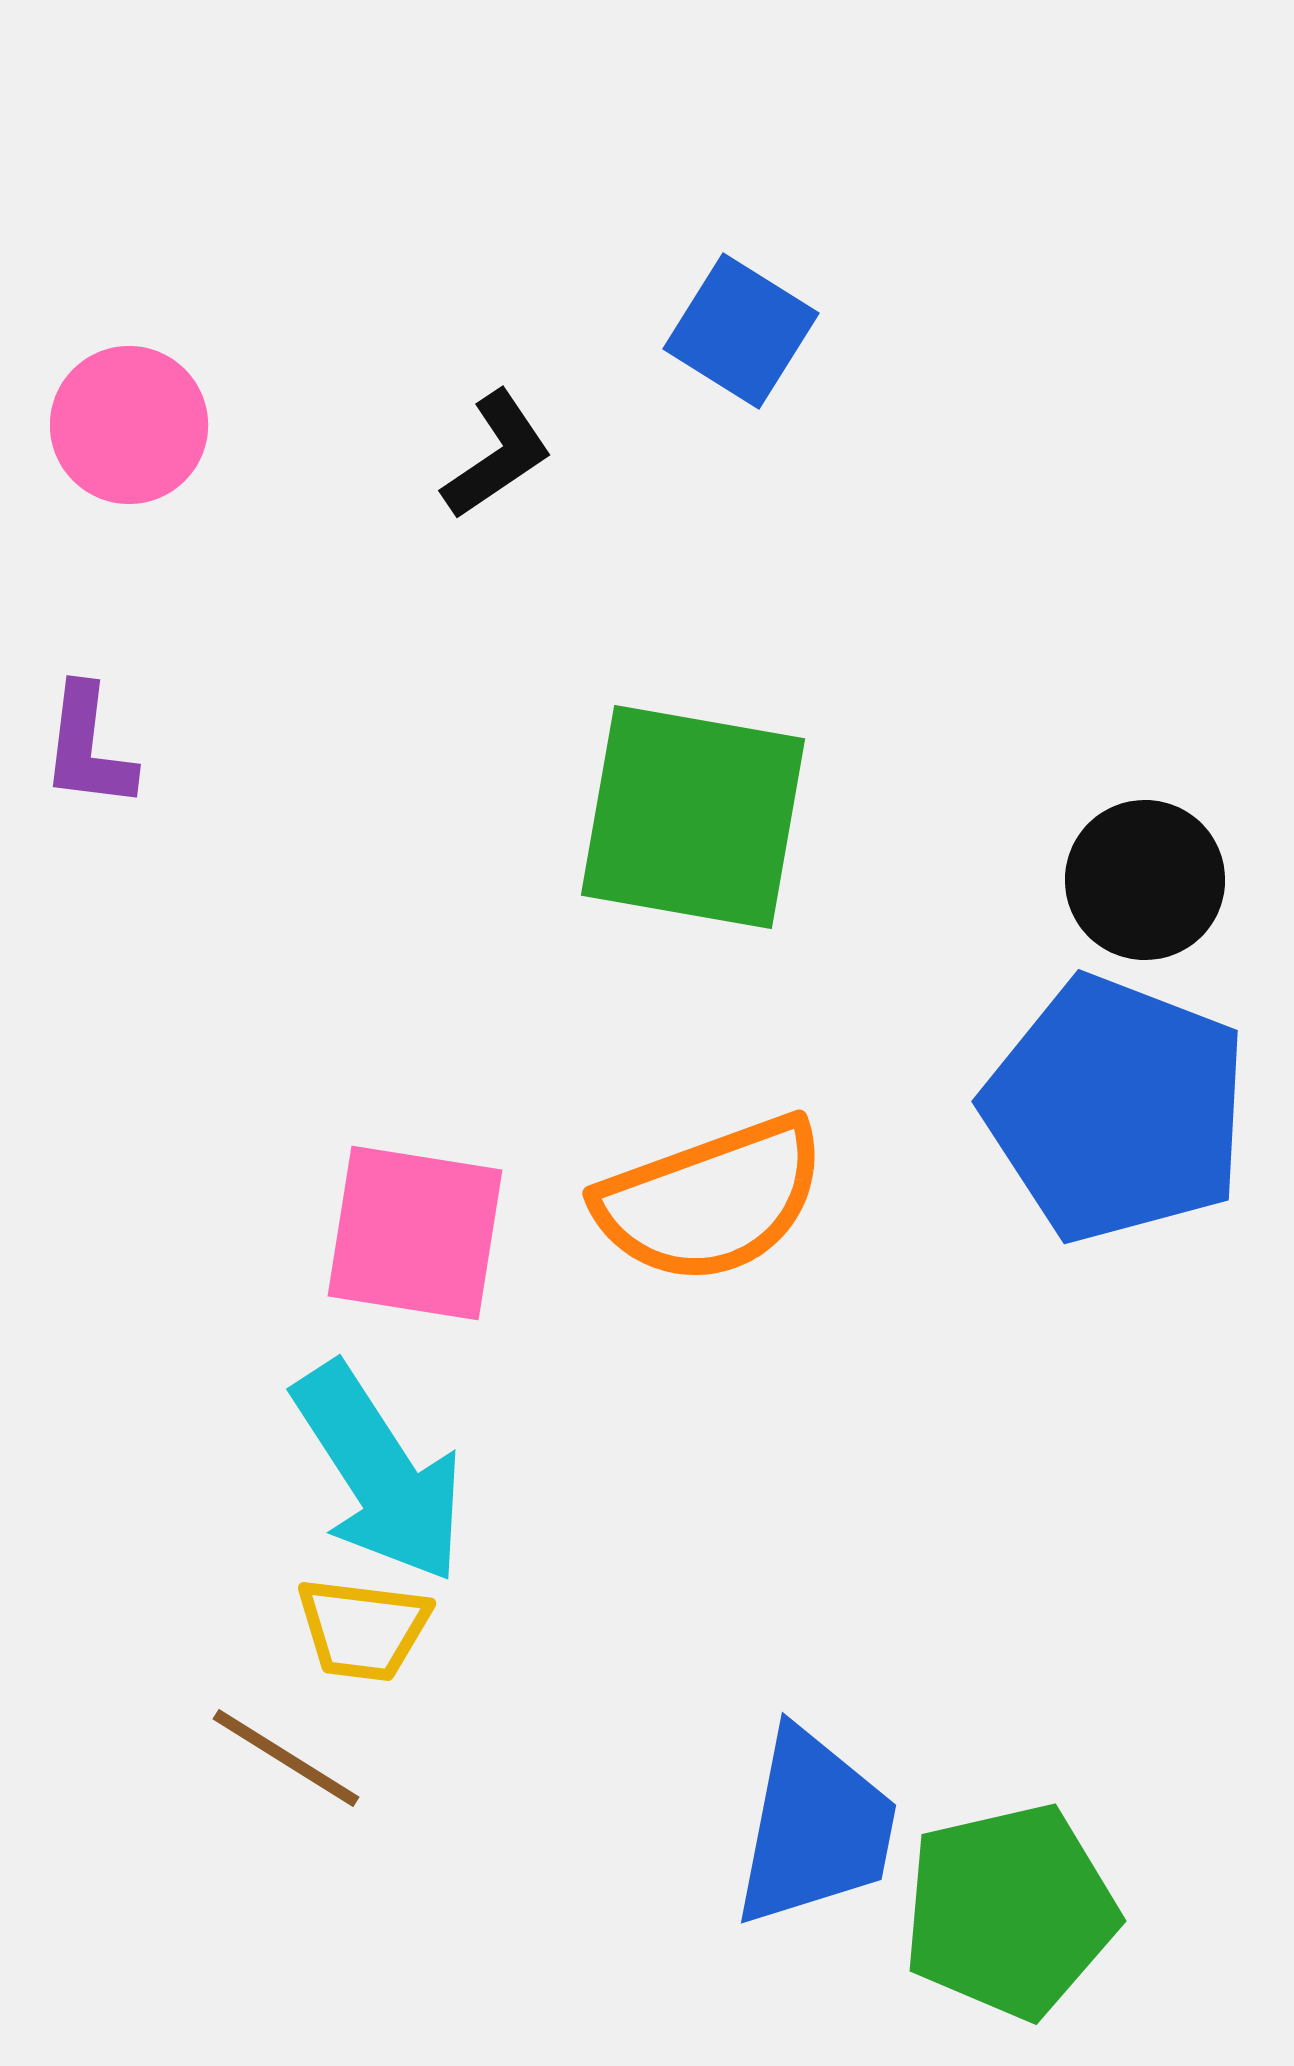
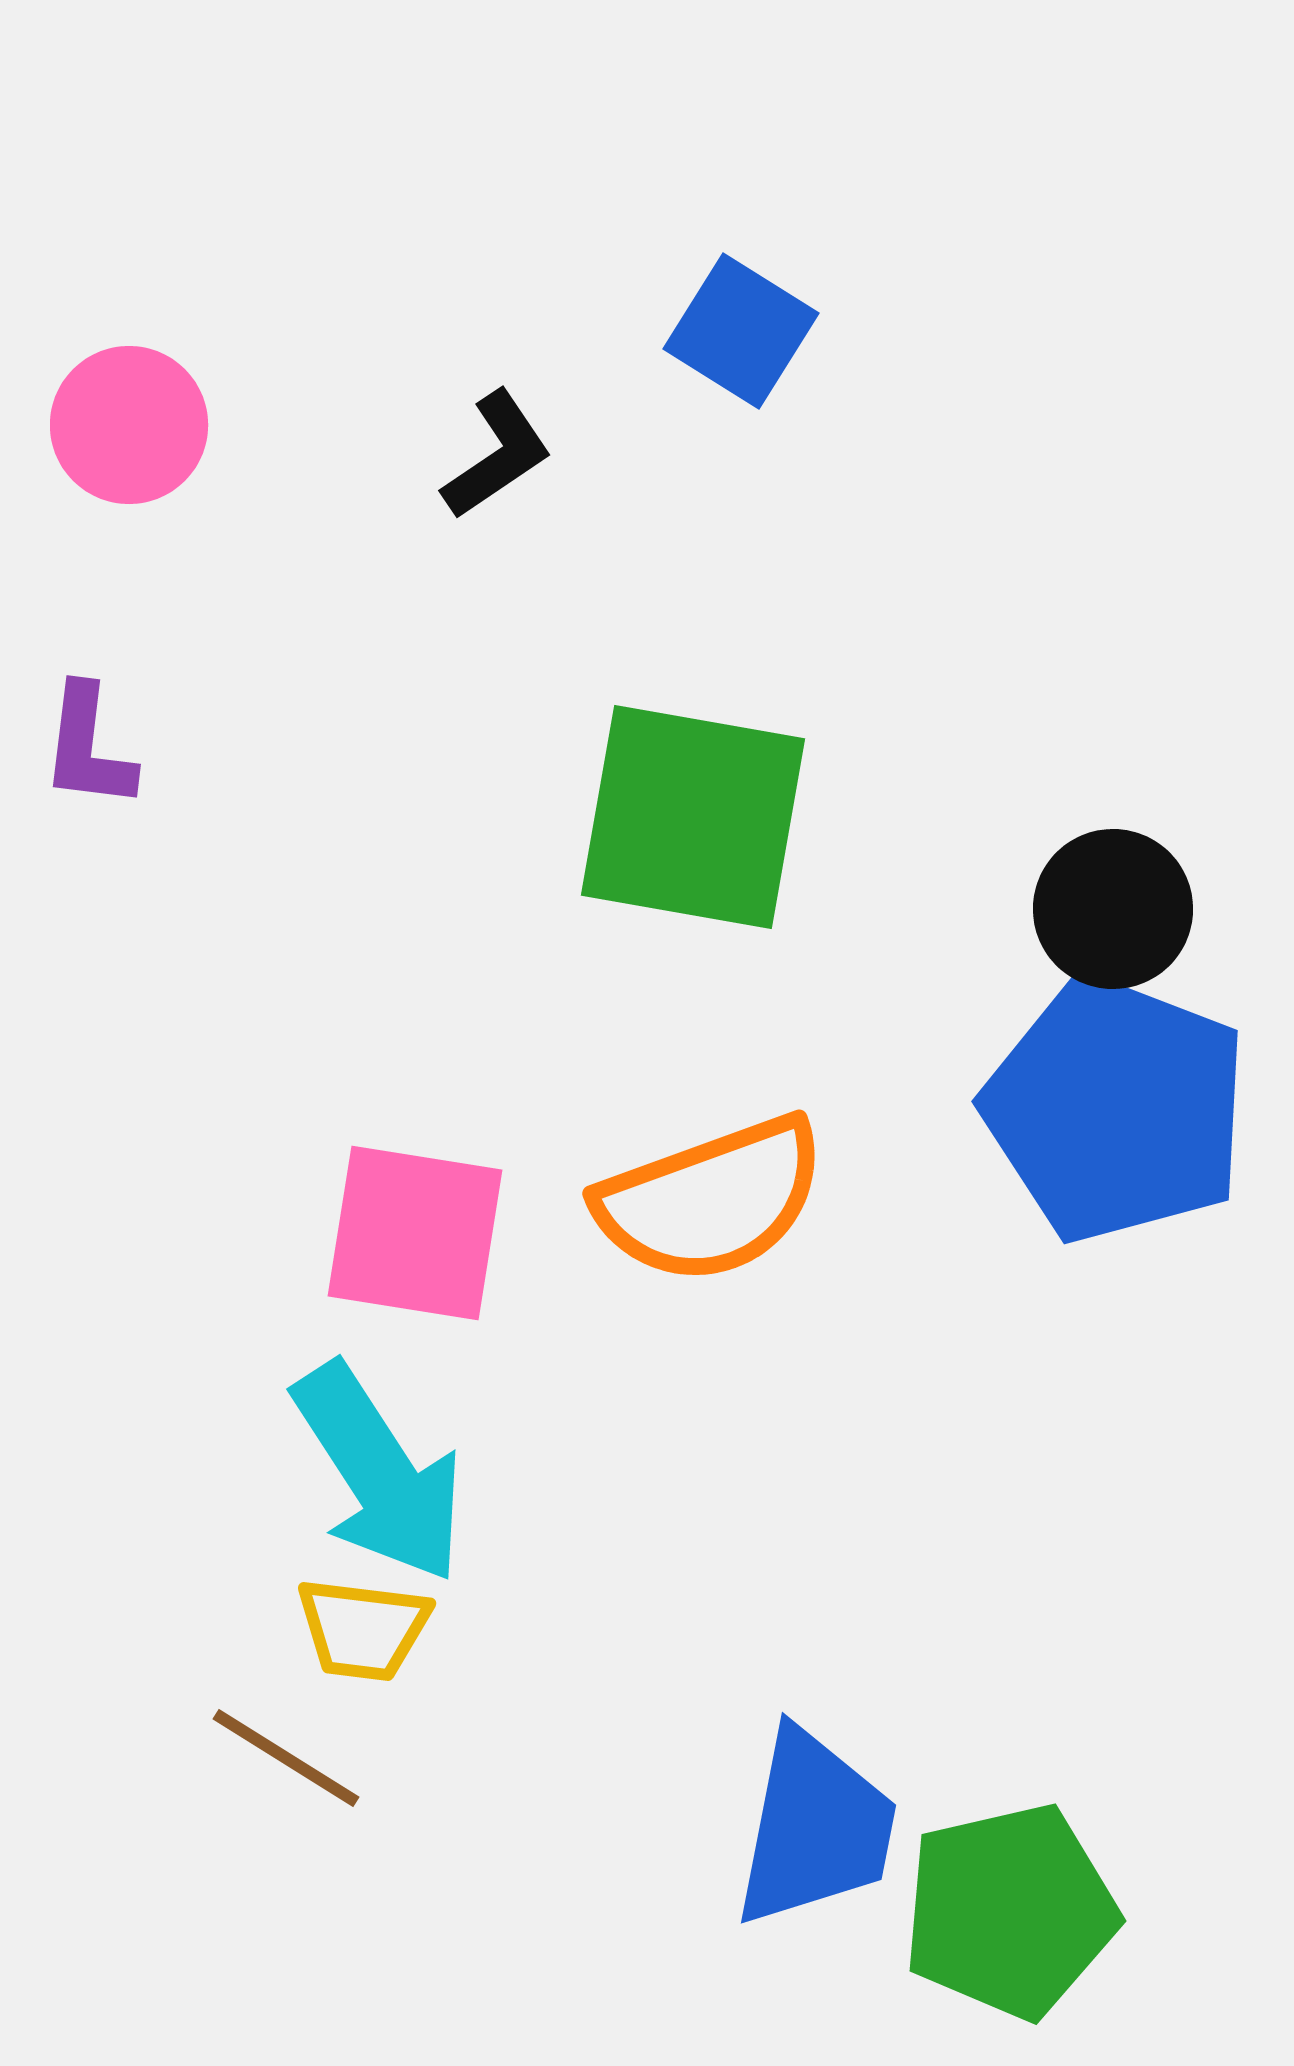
black circle: moved 32 px left, 29 px down
